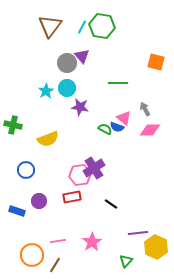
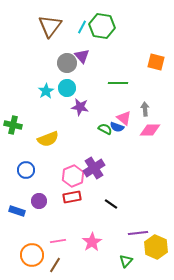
gray arrow: rotated 24 degrees clockwise
pink hexagon: moved 7 px left, 1 px down; rotated 15 degrees counterclockwise
